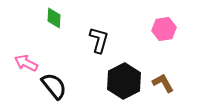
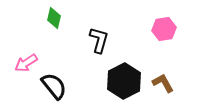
green diamond: rotated 10 degrees clockwise
pink arrow: rotated 60 degrees counterclockwise
